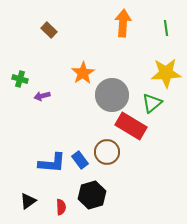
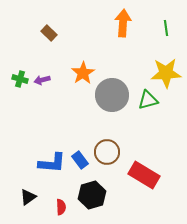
brown rectangle: moved 3 px down
purple arrow: moved 16 px up
green triangle: moved 4 px left, 3 px up; rotated 25 degrees clockwise
red rectangle: moved 13 px right, 49 px down
black triangle: moved 4 px up
